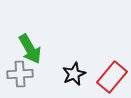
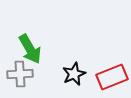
red rectangle: rotated 28 degrees clockwise
